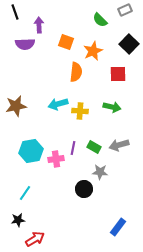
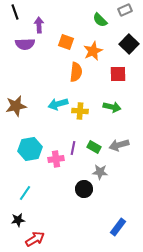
cyan hexagon: moved 1 px left, 2 px up
